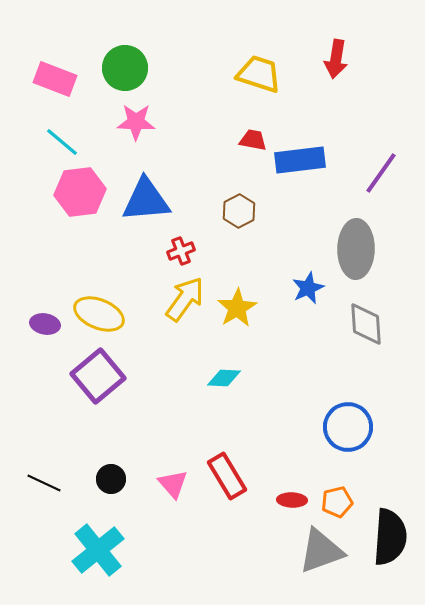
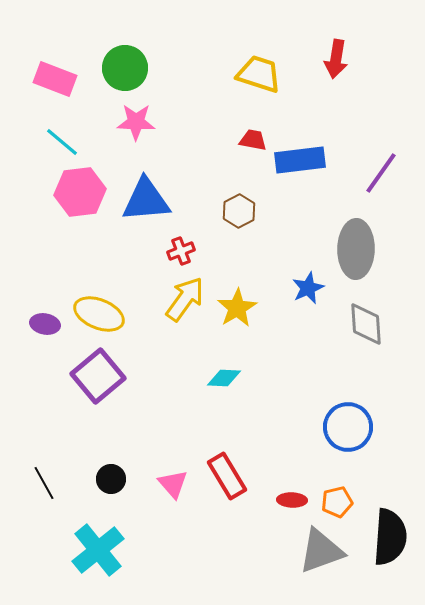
black line: rotated 36 degrees clockwise
